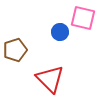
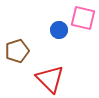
blue circle: moved 1 px left, 2 px up
brown pentagon: moved 2 px right, 1 px down
